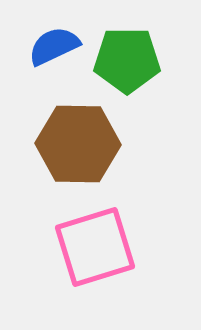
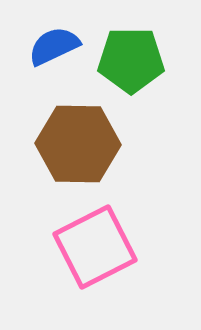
green pentagon: moved 4 px right
pink square: rotated 10 degrees counterclockwise
